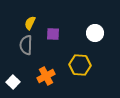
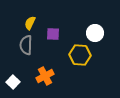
yellow hexagon: moved 10 px up
orange cross: moved 1 px left
